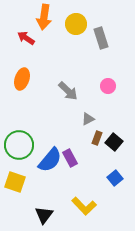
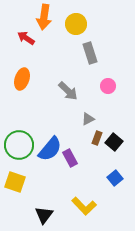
gray rectangle: moved 11 px left, 15 px down
blue semicircle: moved 11 px up
